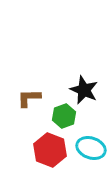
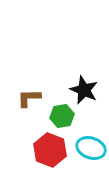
green hexagon: moved 2 px left; rotated 10 degrees clockwise
